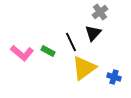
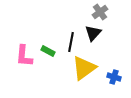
black line: rotated 36 degrees clockwise
pink L-shape: moved 2 px right, 3 px down; rotated 55 degrees clockwise
